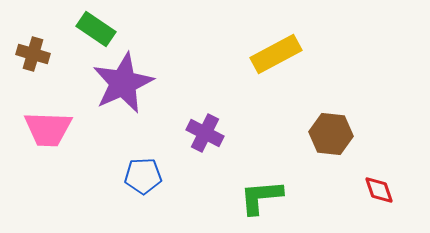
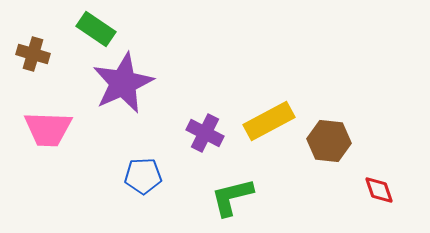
yellow rectangle: moved 7 px left, 67 px down
brown hexagon: moved 2 px left, 7 px down
green L-shape: moved 29 px left; rotated 9 degrees counterclockwise
